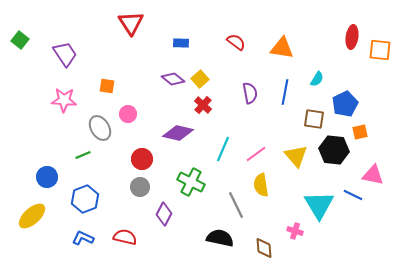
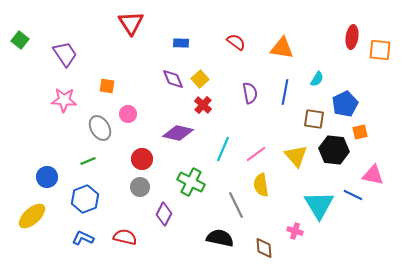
purple diamond at (173, 79): rotated 30 degrees clockwise
green line at (83, 155): moved 5 px right, 6 px down
